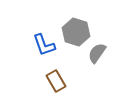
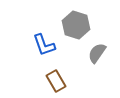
gray hexagon: moved 7 px up
